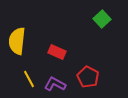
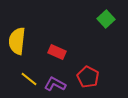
green square: moved 4 px right
yellow line: rotated 24 degrees counterclockwise
